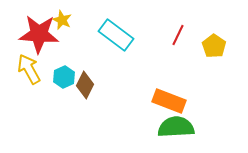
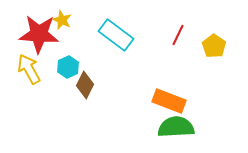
cyan hexagon: moved 4 px right, 10 px up
